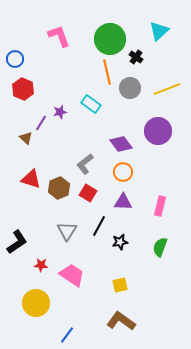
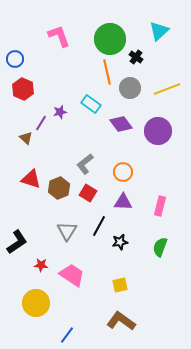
purple diamond: moved 20 px up
